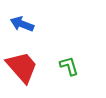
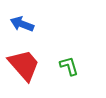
red trapezoid: moved 2 px right, 2 px up
